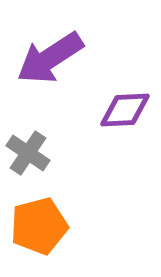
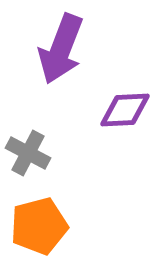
purple arrow: moved 11 px right, 9 px up; rotated 36 degrees counterclockwise
gray cross: rotated 6 degrees counterclockwise
